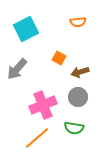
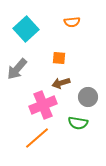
orange semicircle: moved 6 px left
cyan square: rotated 15 degrees counterclockwise
orange square: rotated 24 degrees counterclockwise
brown arrow: moved 19 px left, 11 px down
gray circle: moved 10 px right
green semicircle: moved 4 px right, 5 px up
